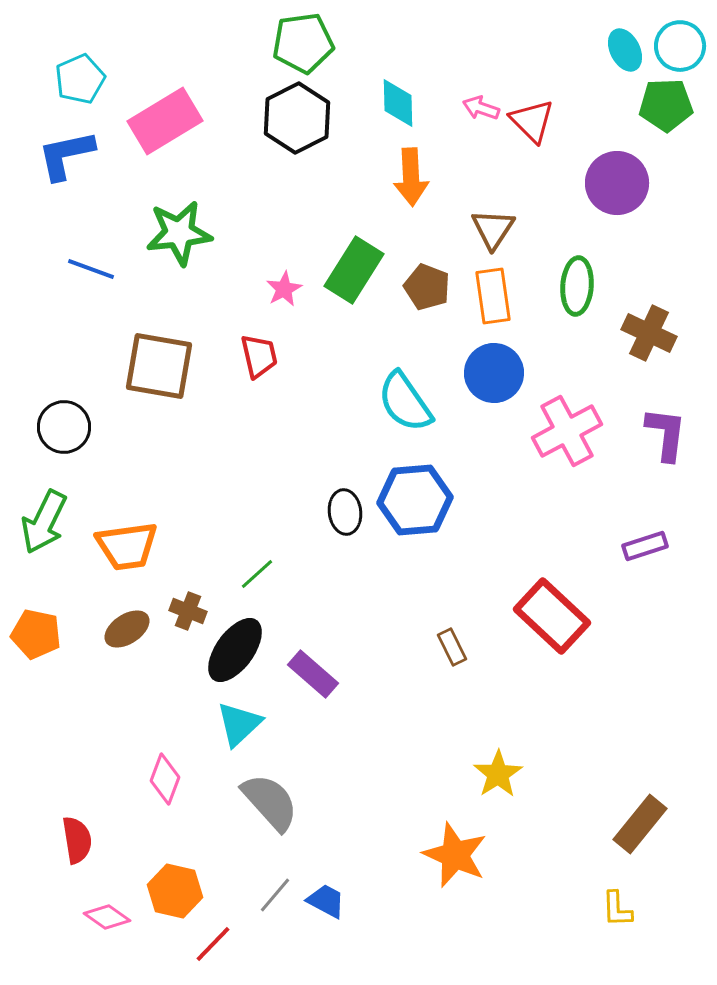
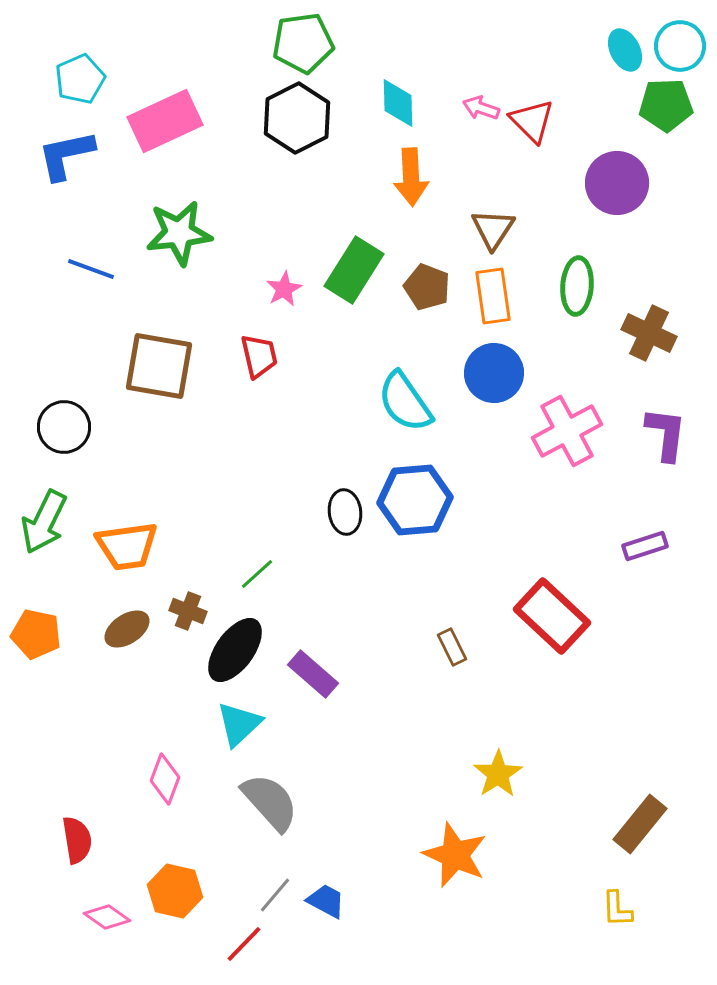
pink rectangle at (165, 121): rotated 6 degrees clockwise
red line at (213, 944): moved 31 px right
